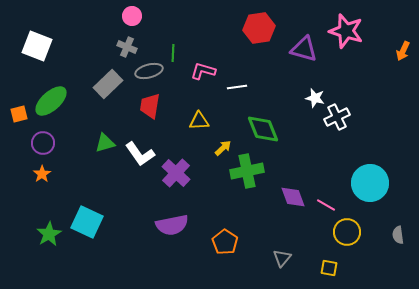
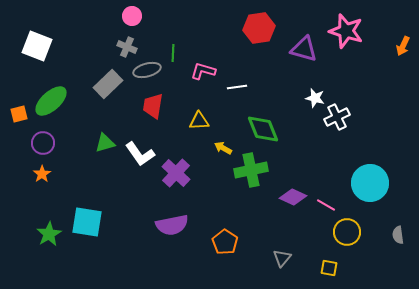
orange arrow: moved 5 px up
gray ellipse: moved 2 px left, 1 px up
red trapezoid: moved 3 px right
yellow arrow: rotated 108 degrees counterclockwise
green cross: moved 4 px right, 1 px up
purple diamond: rotated 44 degrees counterclockwise
cyan square: rotated 16 degrees counterclockwise
